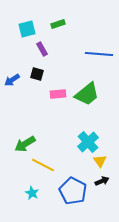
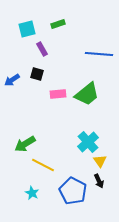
black arrow: moved 3 px left; rotated 88 degrees clockwise
